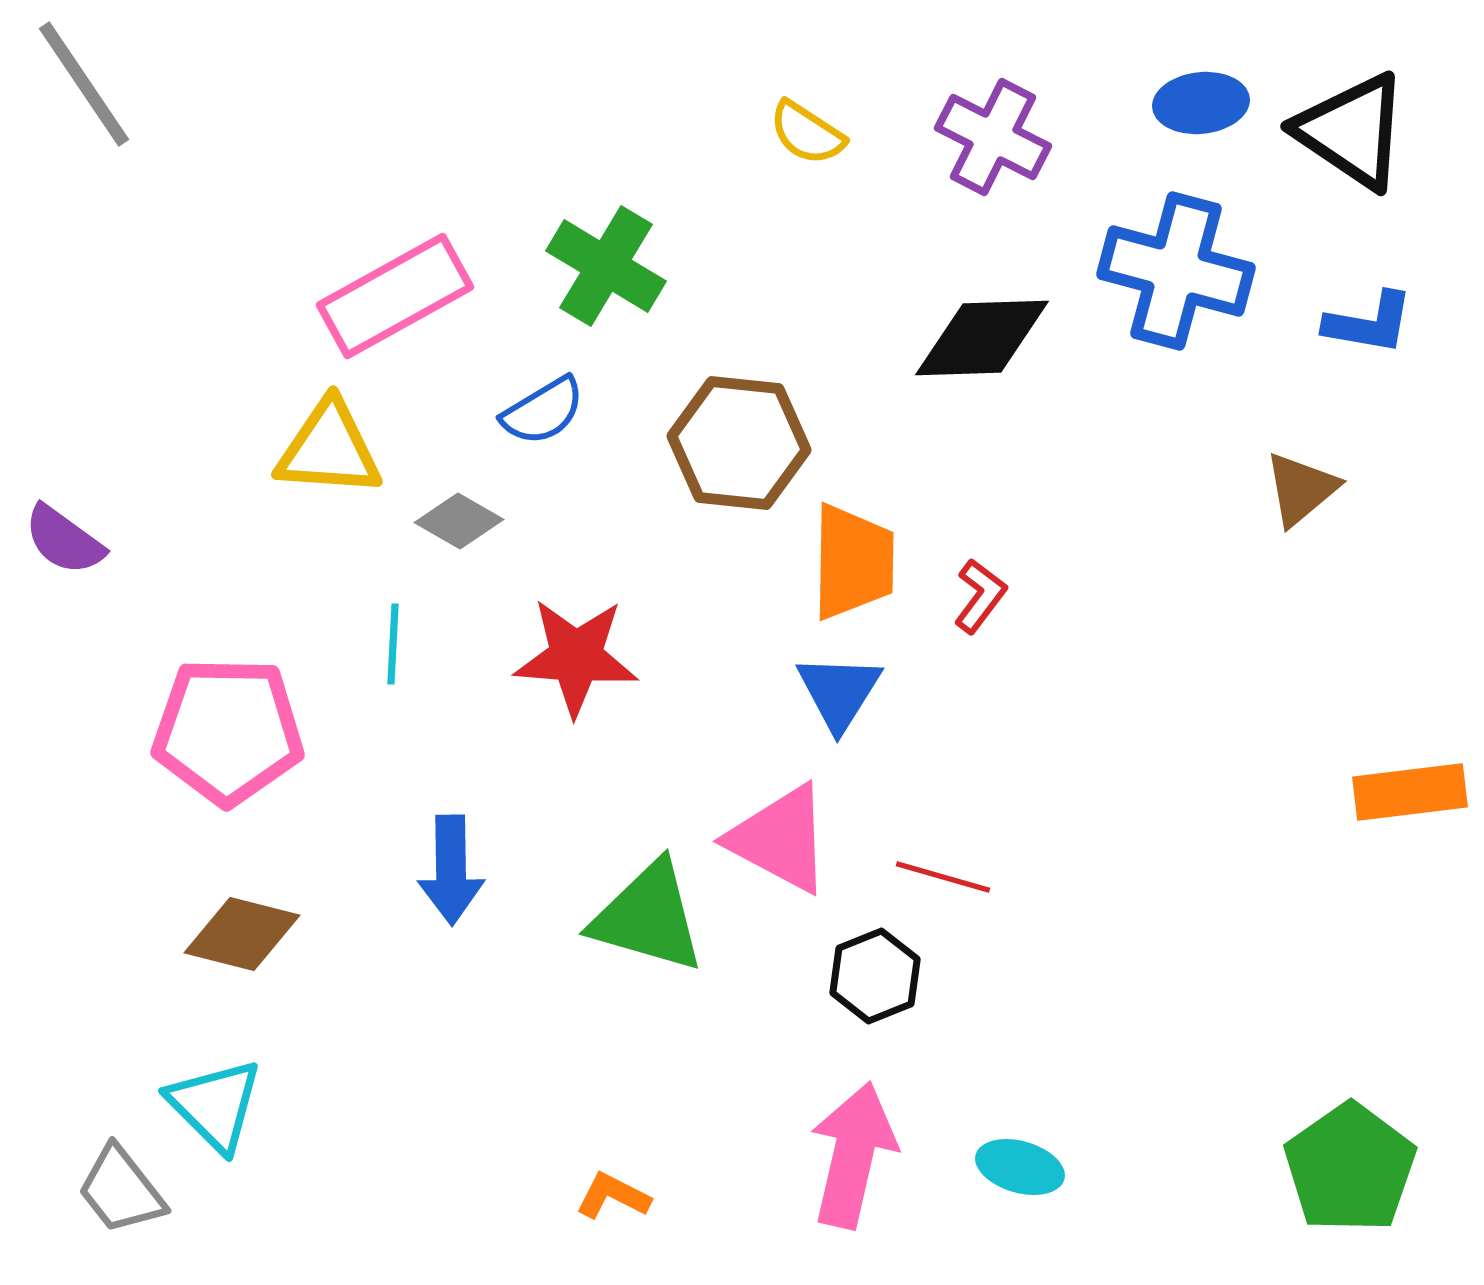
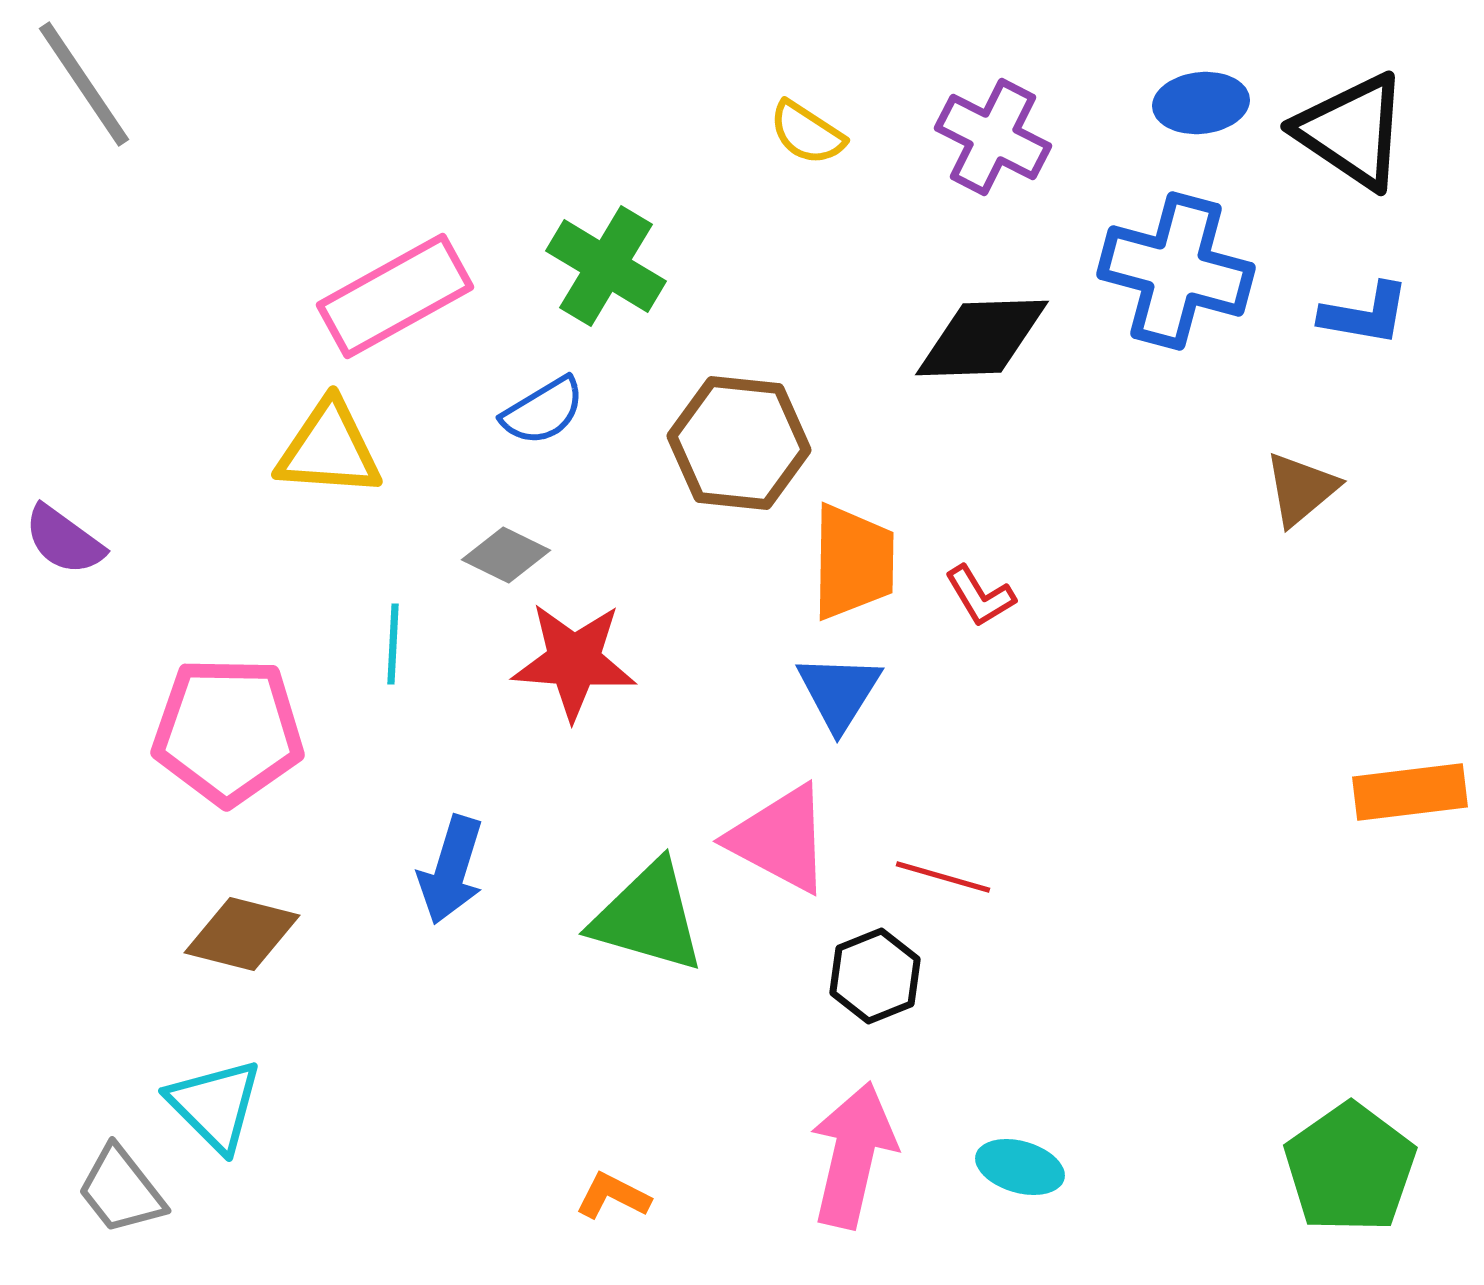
blue L-shape: moved 4 px left, 9 px up
gray diamond: moved 47 px right, 34 px down; rotated 4 degrees counterclockwise
red L-shape: rotated 112 degrees clockwise
red star: moved 2 px left, 4 px down
blue arrow: rotated 18 degrees clockwise
